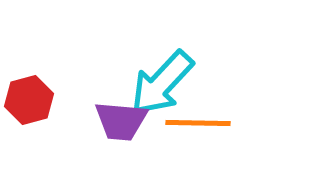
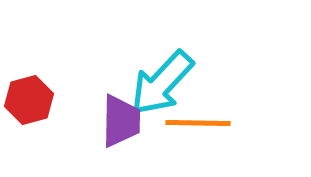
purple trapezoid: rotated 94 degrees counterclockwise
